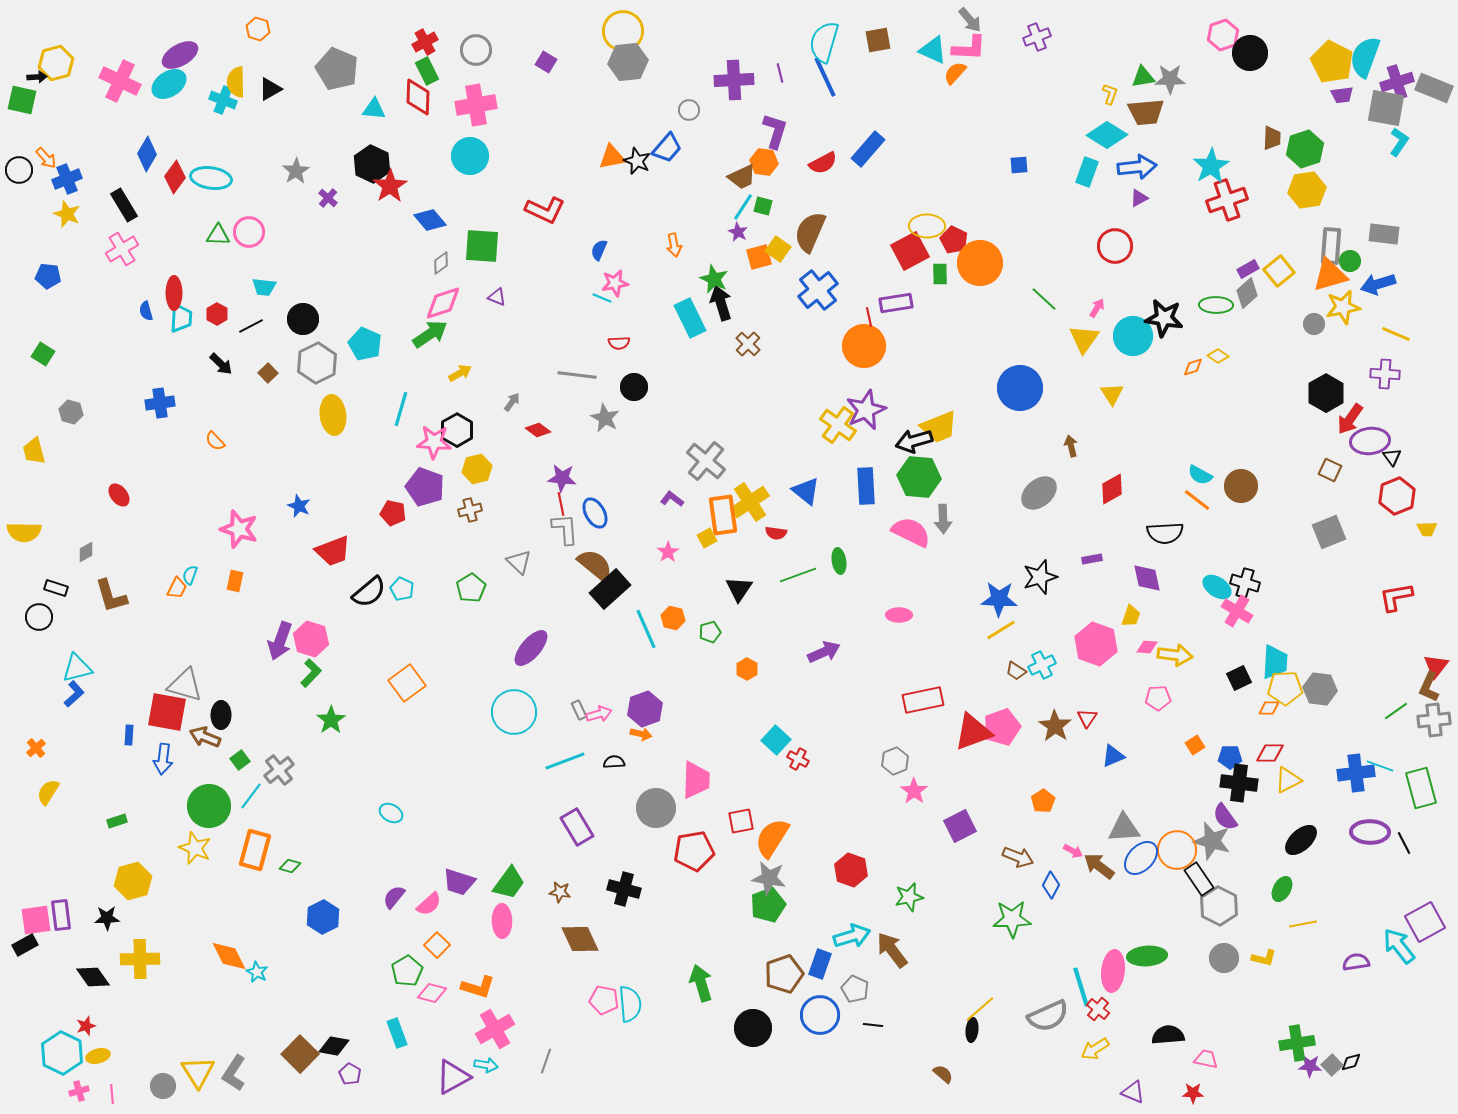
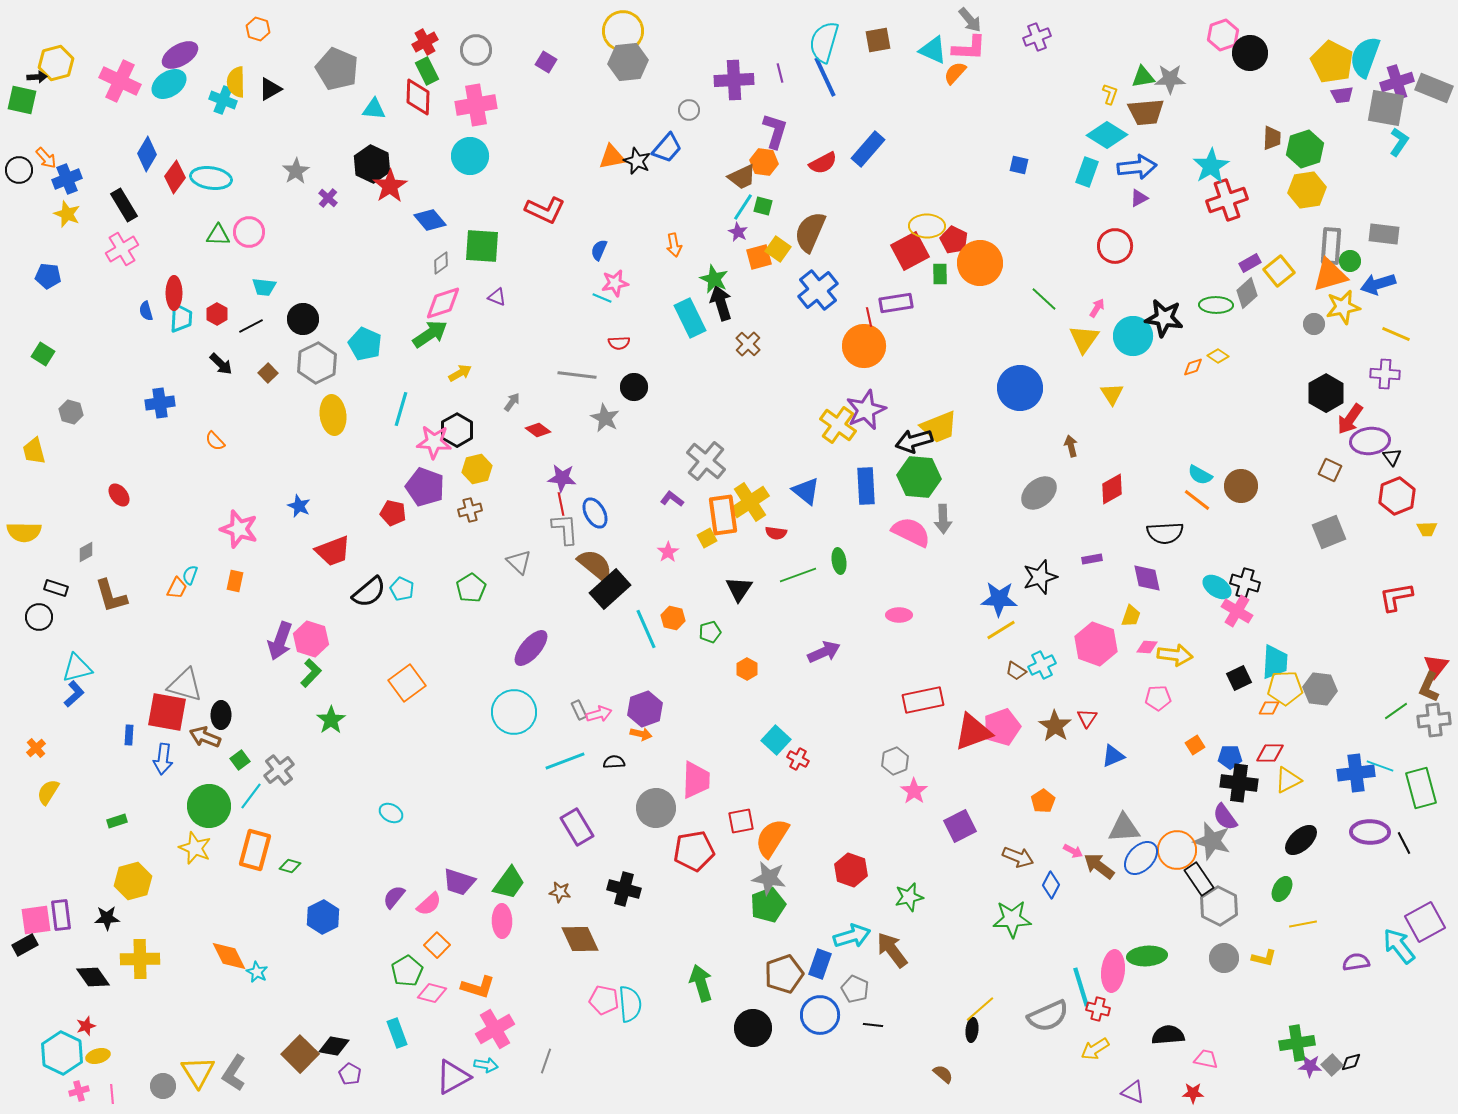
blue square at (1019, 165): rotated 18 degrees clockwise
purple rectangle at (1248, 269): moved 2 px right, 6 px up
red cross at (1098, 1009): rotated 25 degrees counterclockwise
